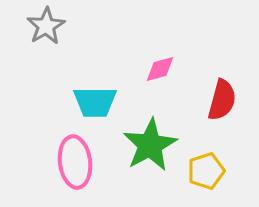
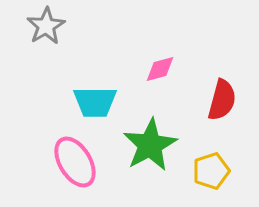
pink ellipse: rotated 24 degrees counterclockwise
yellow pentagon: moved 5 px right
